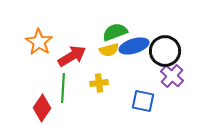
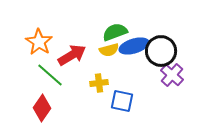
black circle: moved 4 px left
red arrow: moved 1 px up
purple cross: moved 1 px up
green line: moved 13 px left, 13 px up; rotated 52 degrees counterclockwise
blue square: moved 21 px left
